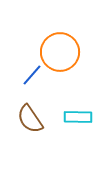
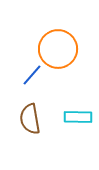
orange circle: moved 2 px left, 3 px up
brown semicircle: rotated 24 degrees clockwise
